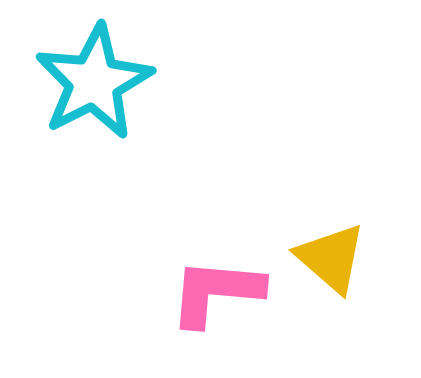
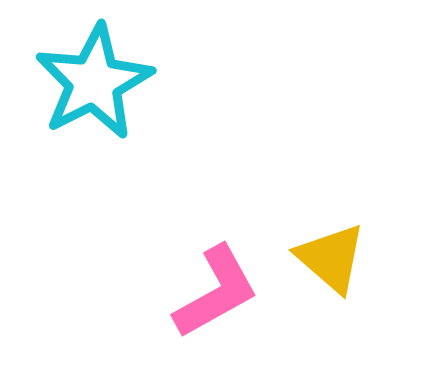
pink L-shape: rotated 146 degrees clockwise
